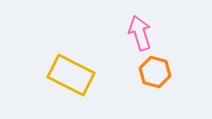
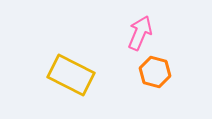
pink arrow: rotated 40 degrees clockwise
